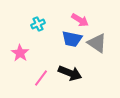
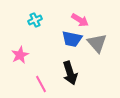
cyan cross: moved 3 px left, 4 px up
gray triangle: rotated 15 degrees clockwise
pink star: moved 2 px down; rotated 12 degrees clockwise
black arrow: rotated 50 degrees clockwise
pink line: moved 6 px down; rotated 66 degrees counterclockwise
